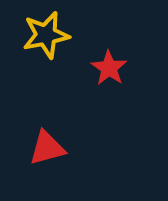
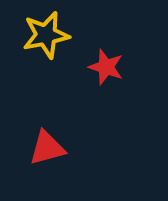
red star: moved 3 px left, 1 px up; rotated 15 degrees counterclockwise
